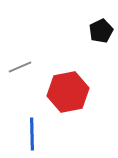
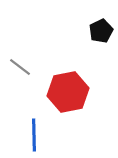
gray line: rotated 60 degrees clockwise
blue line: moved 2 px right, 1 px down
